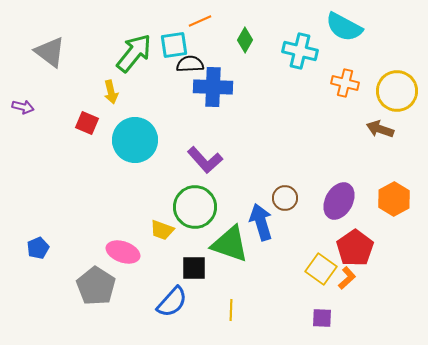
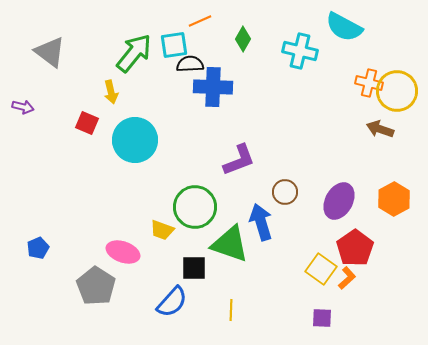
green diamond: moved 2 px left, 1 px up
orange cross: moved 24 px right
purple L-shape: moved 34 px right; rotated 69 degrees counterclockwise
brown circle: moved 6 px up
